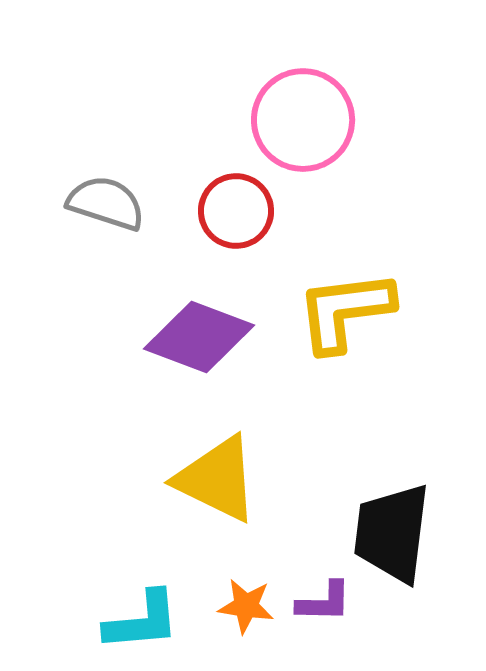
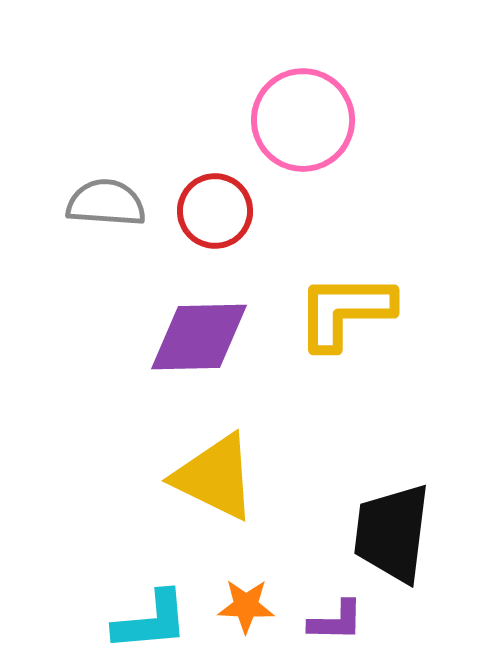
gray semicircle: rotated 14 degrees counterclockwise
red circle: moved 21 px left
yellow L-shape: rotated 7 degrees clockwise
purple diamond: rotated 22 degrees counterclockwise
yellow triangle: moved 2 px left, 2 px up
purple L-shape: moved 12 px right, 19 px down
orange star: rotated 6 degrees counterclockwise
cyan L-shape: moved 9 px right
